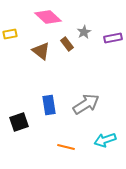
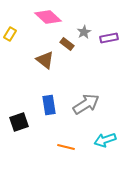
yellow rectangle: rotated 48 degrees counterclockwise
purple rectangle: moved 4 px left
brown rectangle: rotated 16 degrees counterclockwise
brown triangle: moved 4 px right, 9 px down
